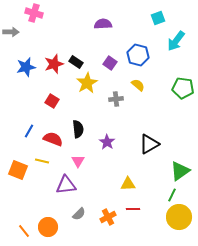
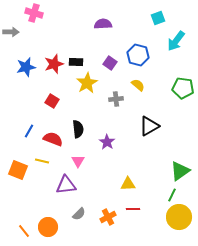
black rectangle: rotated 32 degrees counterclockwise
black triangle: moved 18 px up
